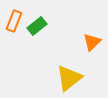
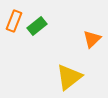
orange triangle: moved 3 px up
yellow triangle: moved 1 px up
